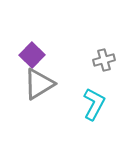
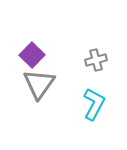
gray cross: moved 8 px left
gray triangle: rotated 24 degrees counterclockwise
